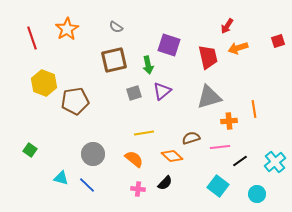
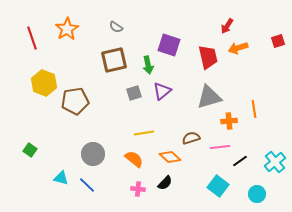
orange diamond: moved 2 px left, 1 px down
